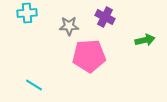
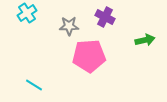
cyan cross: rotated 30 degrees counterclockwise
